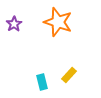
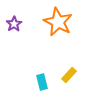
orange star: rotated 8 degrees clockwise
